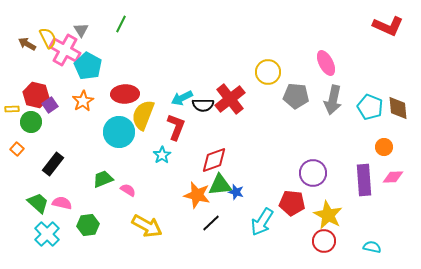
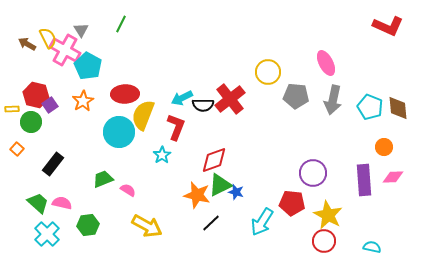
green triangle at (220, 185): rotated 20 degrees counterclockwise
